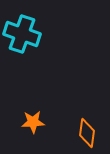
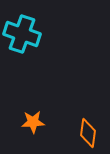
orange diamond: moved 1 px right
